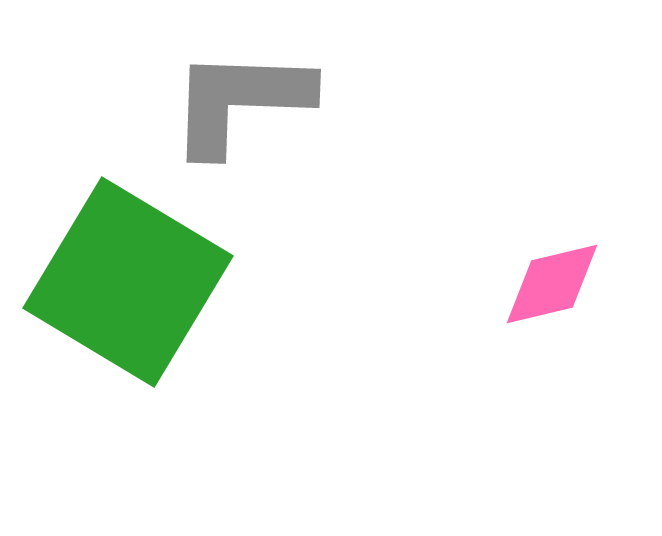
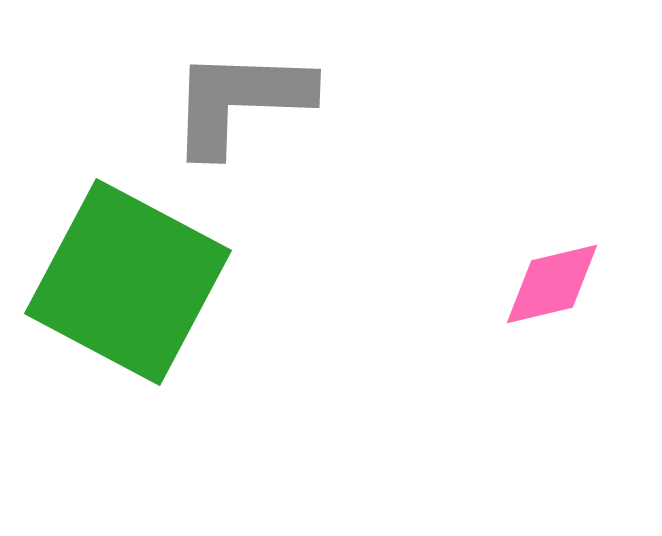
green square: rotated 3 degrees counterclockwise
